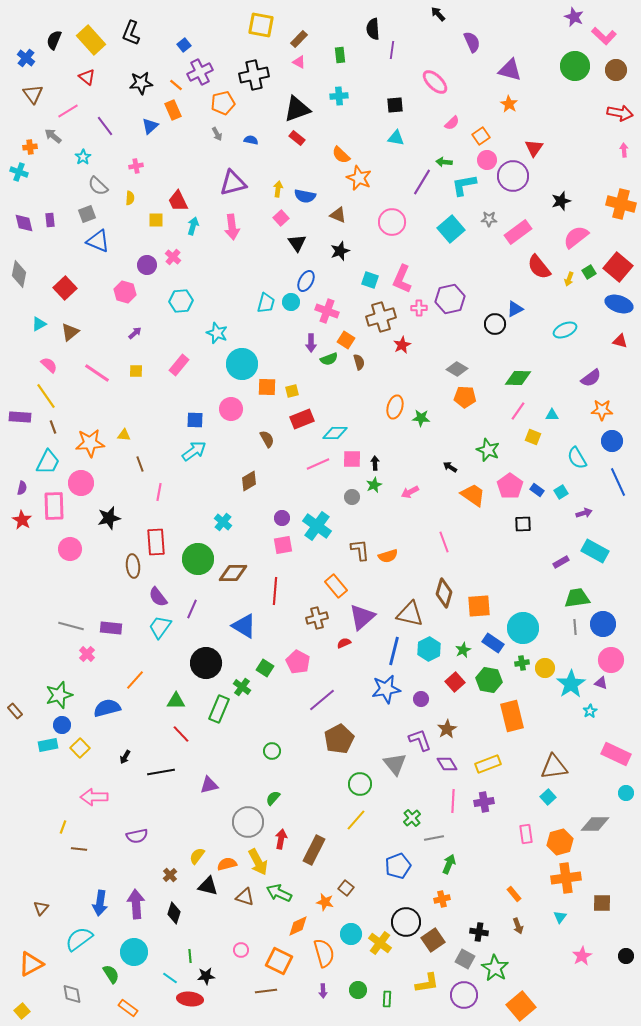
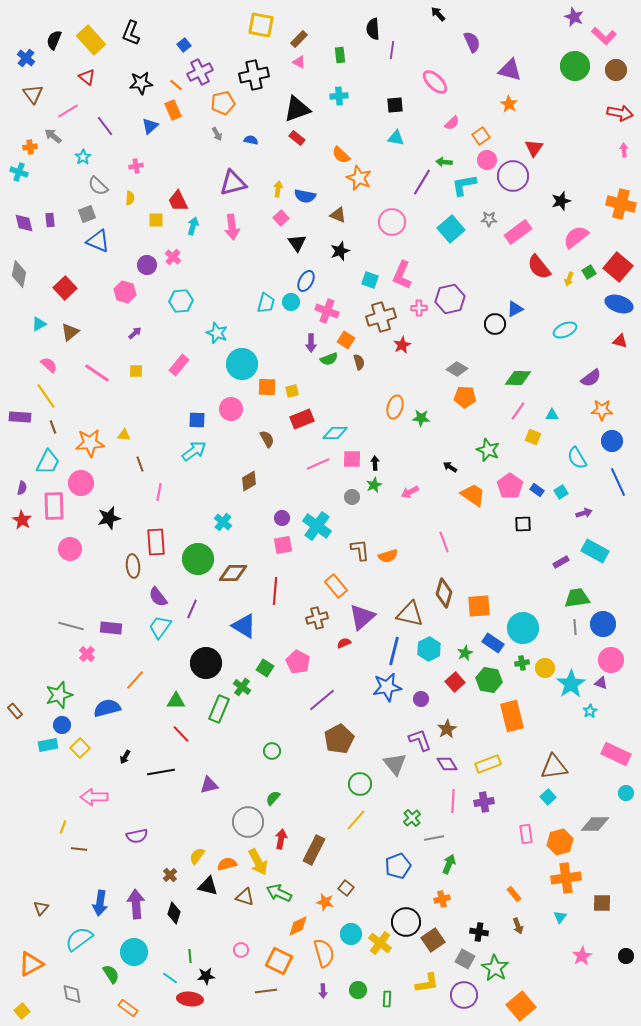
pink L-shape at (402, 279): moved 4 px up
blue square at (195, 420): moved 2 px right
green star at (463, 650): moved 2 px right, 3 px down
blue star at (386, 689): moved 1 px right, 2 px up
